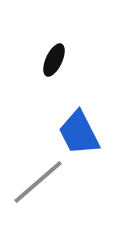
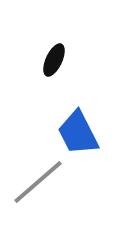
blue trapezoid: moved 1 px left
